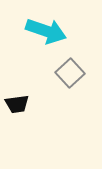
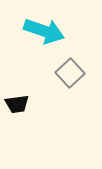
cyan arrow: moved 2 px left
